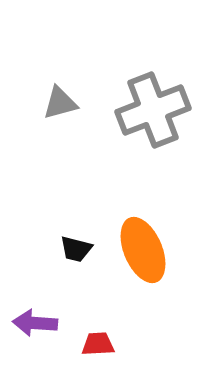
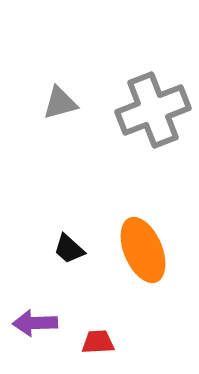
black trapezoid: moved 7 px left; rotated 28 degrees clockwise
purple arrow: rotated 6 degrees counterclockwise
red trapezoid: moved 2 px up
